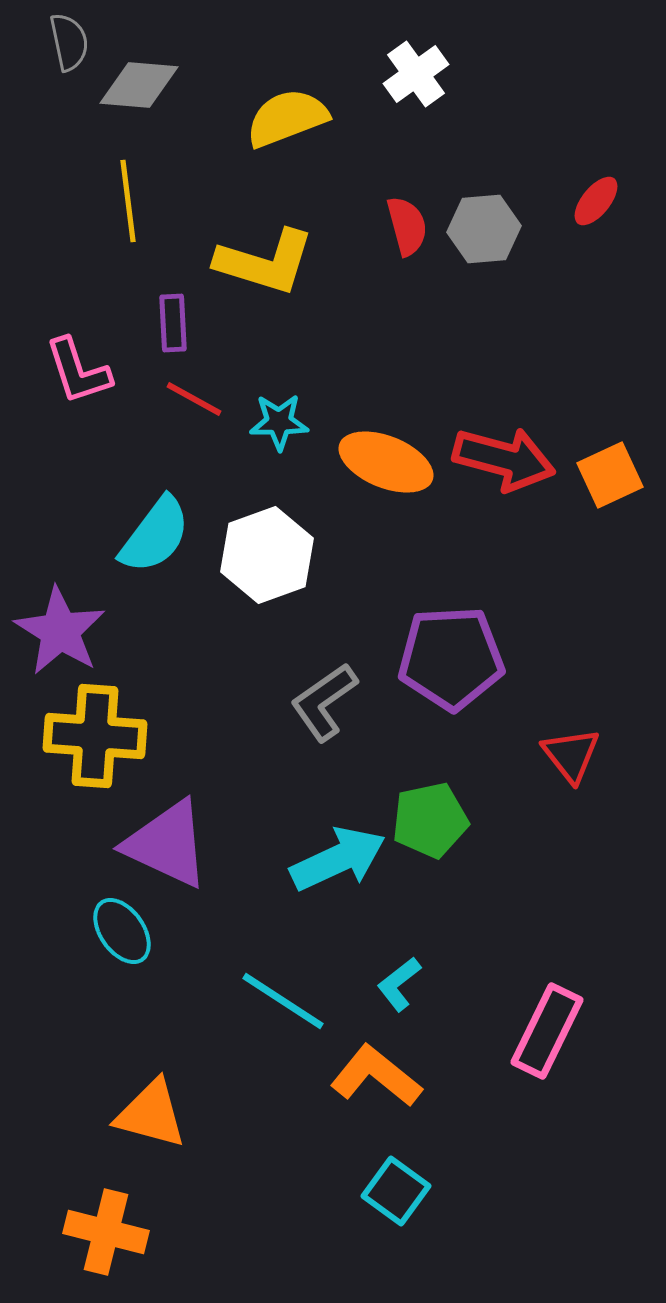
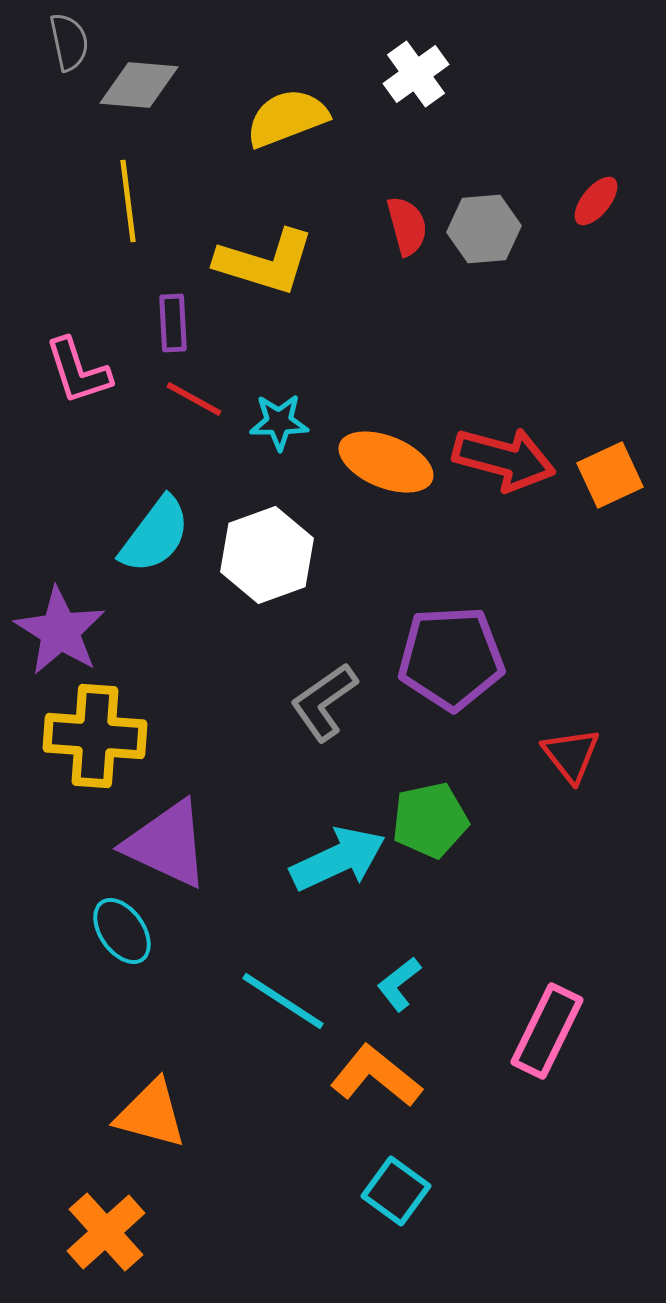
orange cross: rotated 34 degrees clockwise
